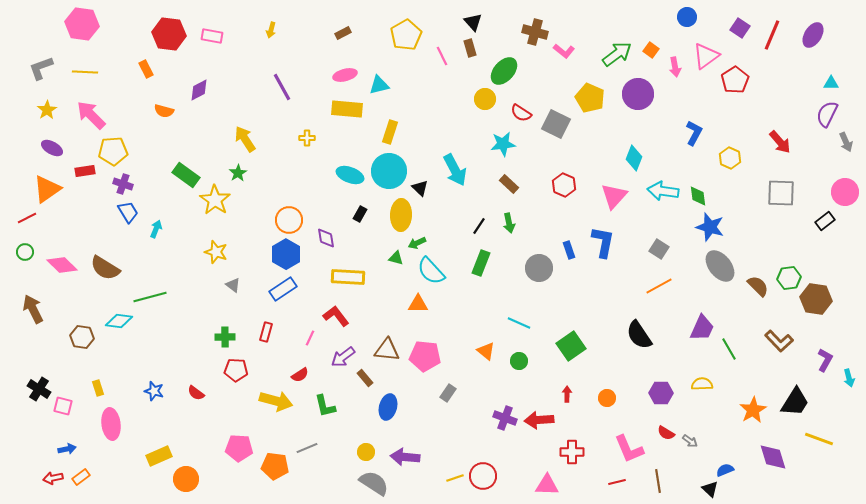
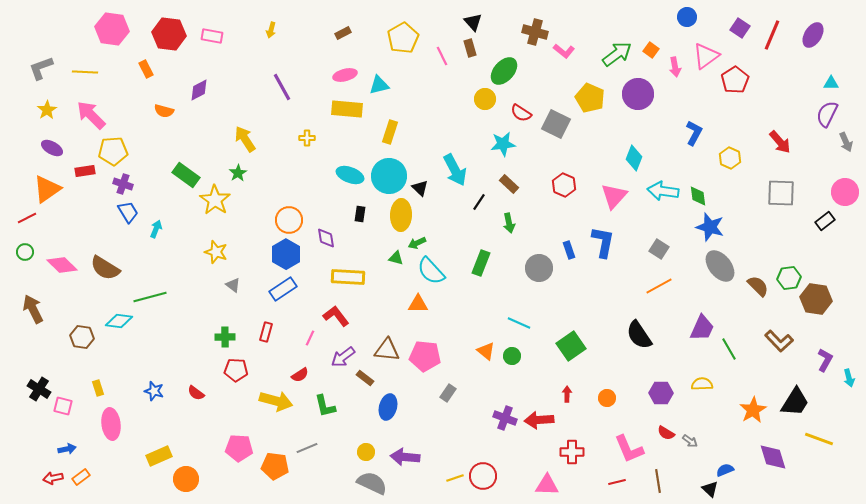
pink hexagon at (82, 24): moved 30 px right, 5 px down
yellow pentagon at (406, 35): moved 3 px left, 3 px down
cyan circle at (389, 171): moved 5 px down
black rectangle at (360, 214): rotated 21 degrees counterclockwise
black line at (479, 226): moved 24 px up
green circle at (519, 361): moved 7 px left, 5 px up
brown rectangle at (365, 378): rotated 12 degrees counterclockwise
gray semicircle at (374, 483): moved 2 px left; rotated 8 degrees counterclockwise
